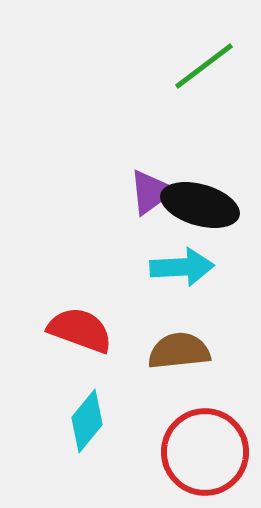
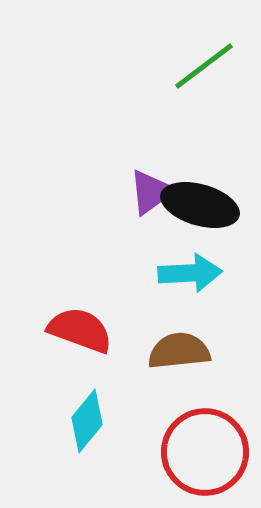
cyan arrow: moved 8 px right, 6 px down
